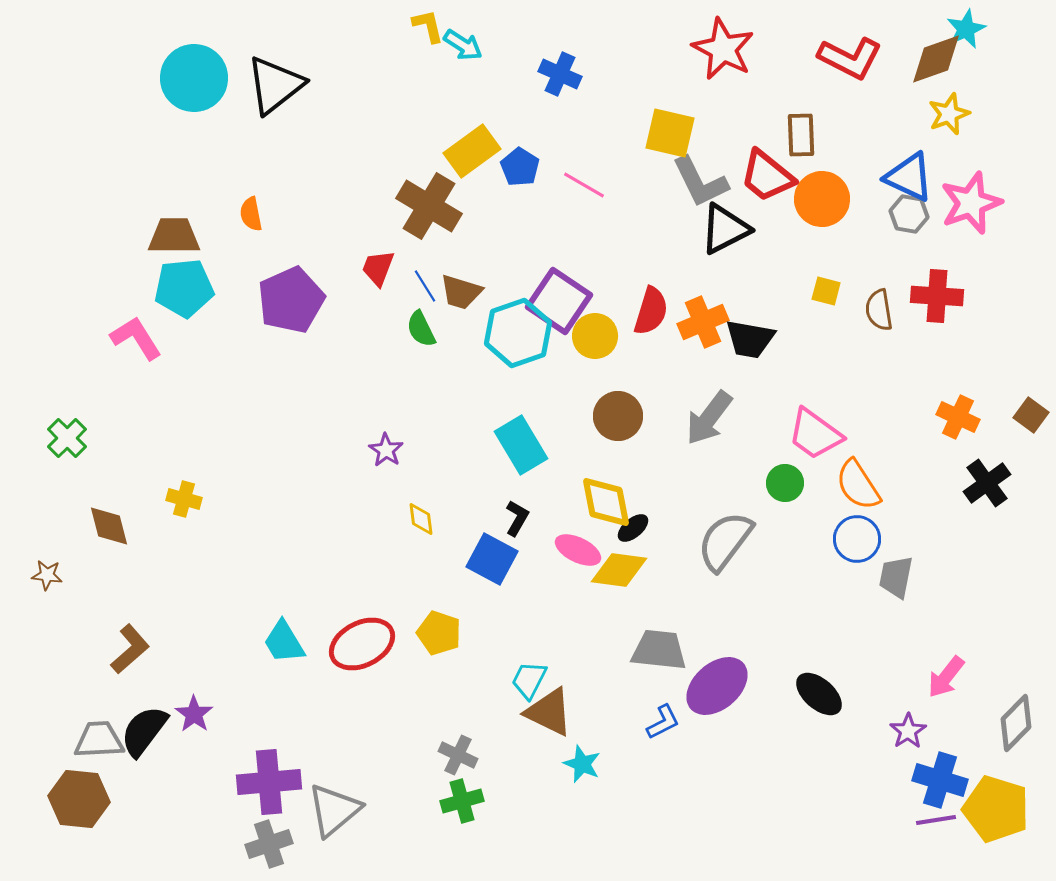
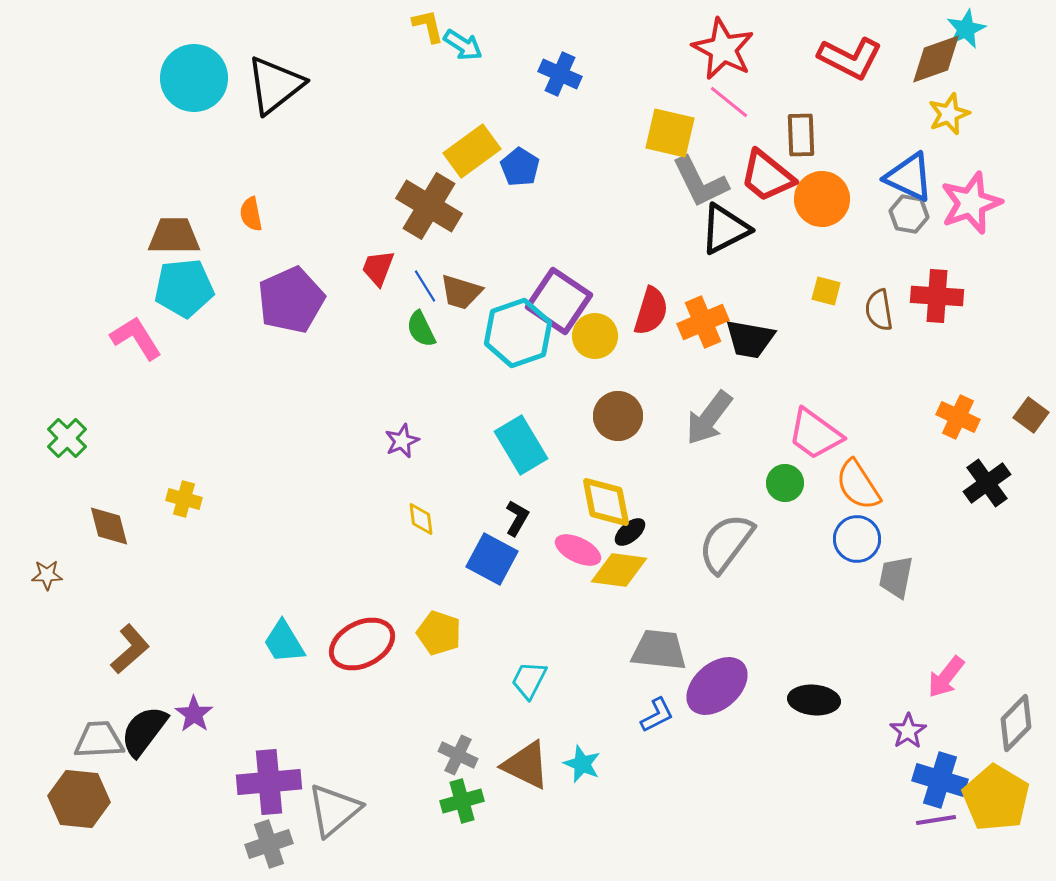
pink line at (584, 185): moved 145 px right, 83 px up; rotated 9 degrees clockwise
purple star at (386, 450): moved 16 px right, 9 px up; rotated 16 degrees clockwise
black ellipse at (633, 528): moved 3 px left, 4 px down
gray semicircle at (725, 541): moved 1 px right, 2 px down
brown star at (47, 575): rotated 8 degrees counterclockwise
black ellipse at (819, 694): moved 5 px left, 6 px down; rotated 36 degrees counterclockwise
brown triangle at (549, 712): moved 23 px left, 53 px down
blue L-shape at (663, 722): moved 6 px left, 7 px up
yellow pentagon at (996, 809): moved 11 px up; rotated 14 degrees clockwise
